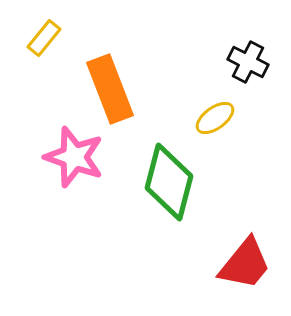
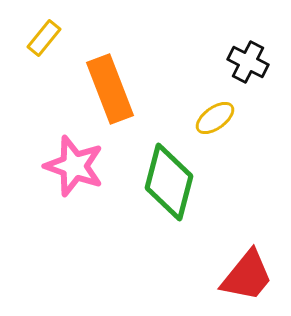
pink star: moved 9 px down
red trapezoid: moved 2 px right, 12 px down
